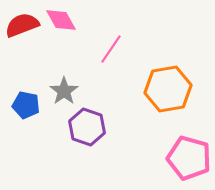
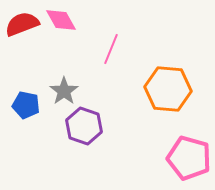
red semicircle: moved 1 px up
pink line: rotated 12 degrees counterclockwise
orange hexagon: rotated 15 degrees clockwise
purple hexagon: moved 3 px left, 1 px up
